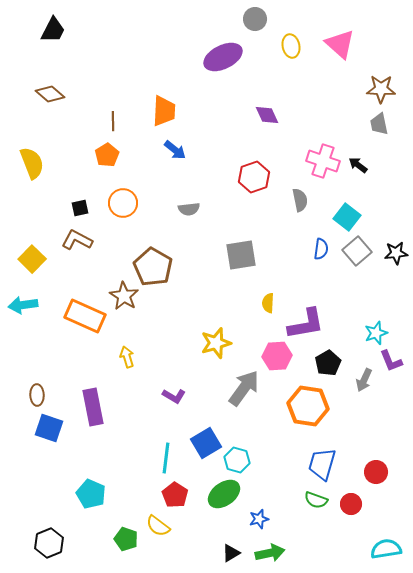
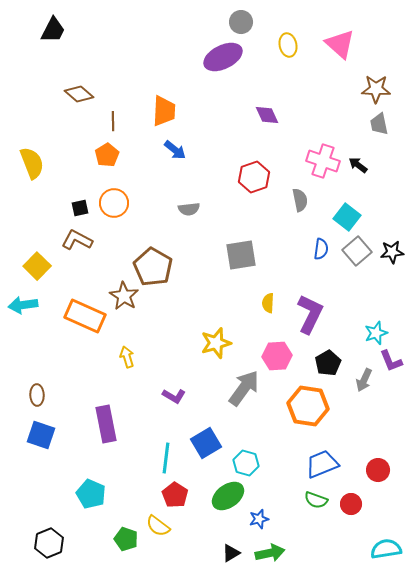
gray circle at (255, 19): moved 14 px left, 3 px down
yellow ellipse at (291, 46): moved 3 px left, 1 px up
brown star at (381, 89): moved 5 px left
brown diamond at (50, 94): moved 29 px right
orange circle at (123, 203): moved 9 px left
black star at (396, 253): moved 4 px left, 1 px up
yellow square at (32, 259): moved 5 px right, 7 px down
purple L-shape at (306, 324): moved 4 px right, 10 px up; rotated 54 degrees counterclockwise
purple rectangle at (93, 407): moved 13 px right, 17 px down
blue square at (49, 428): moved 8 px left, 7 px down
cyan hexagon at (237, 460): moved 9 px right, 3 px down
blue trapezoid at (322, 464): rotated 52 degrees clockwise
red circle at (376, 472): moved 2 px right, 2 px up
green ellipse at (224, 494): moved 4 px right, 2 px down
